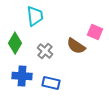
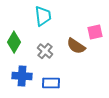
cyan trapezoid: moved 8 px right
pink square: rotated 35 degrees counterclockwise
green diamond: moved 1 px left, 1 px up
blue rectangle: rotated 12 degrees counterclockwise
